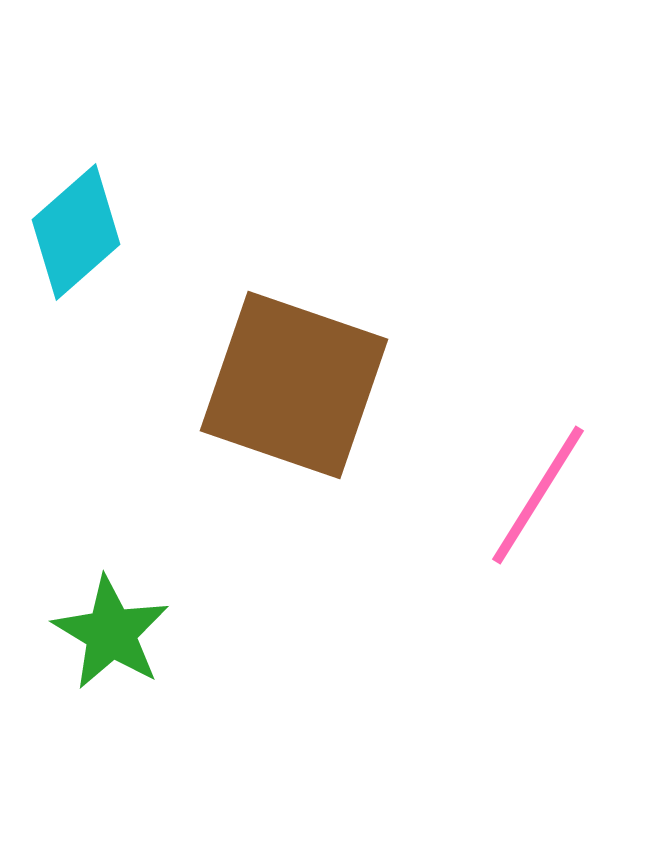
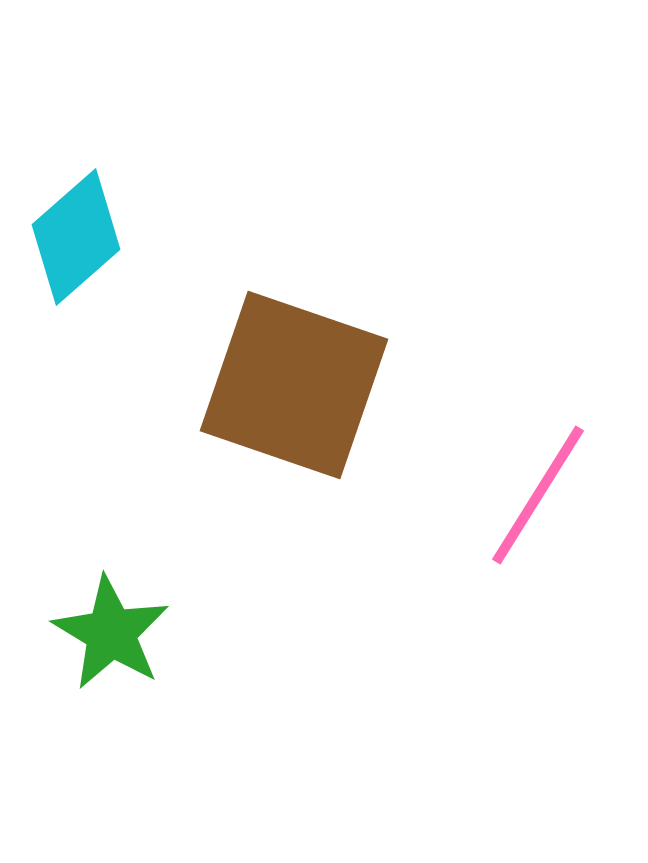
cyan diamond: moved 5 px down
